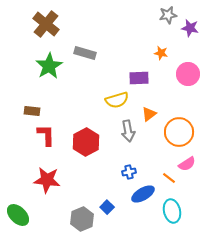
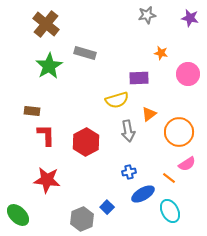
gray star: moved 21 px left
purple star: moved 10 px up
cyan ellipse: moved 2 px left; rotated 15 degrees counterclockwise
